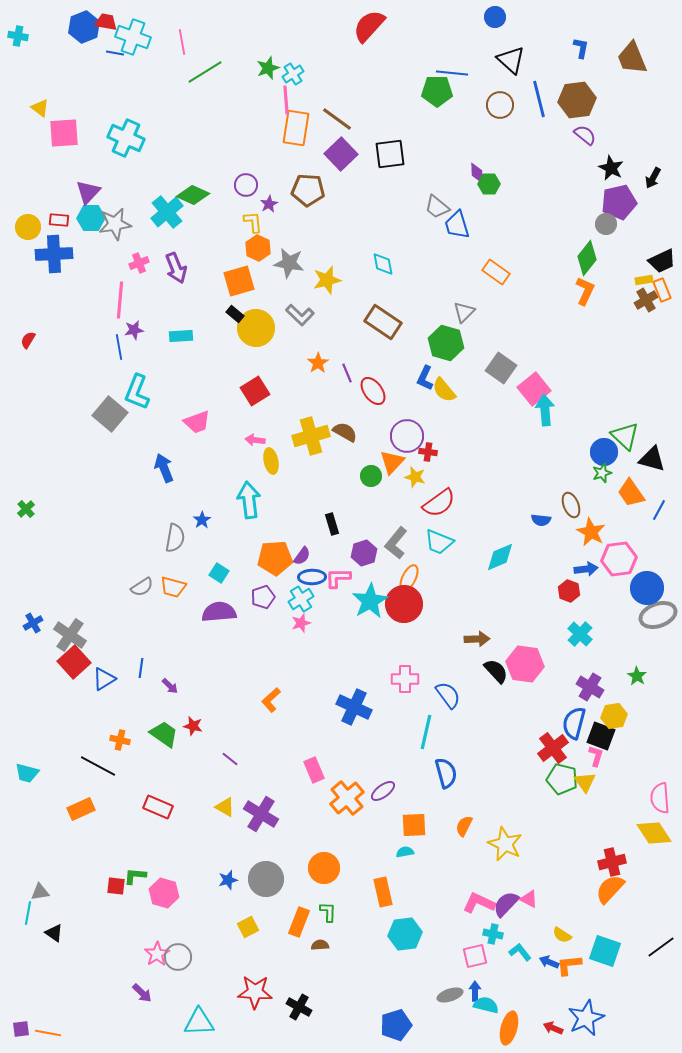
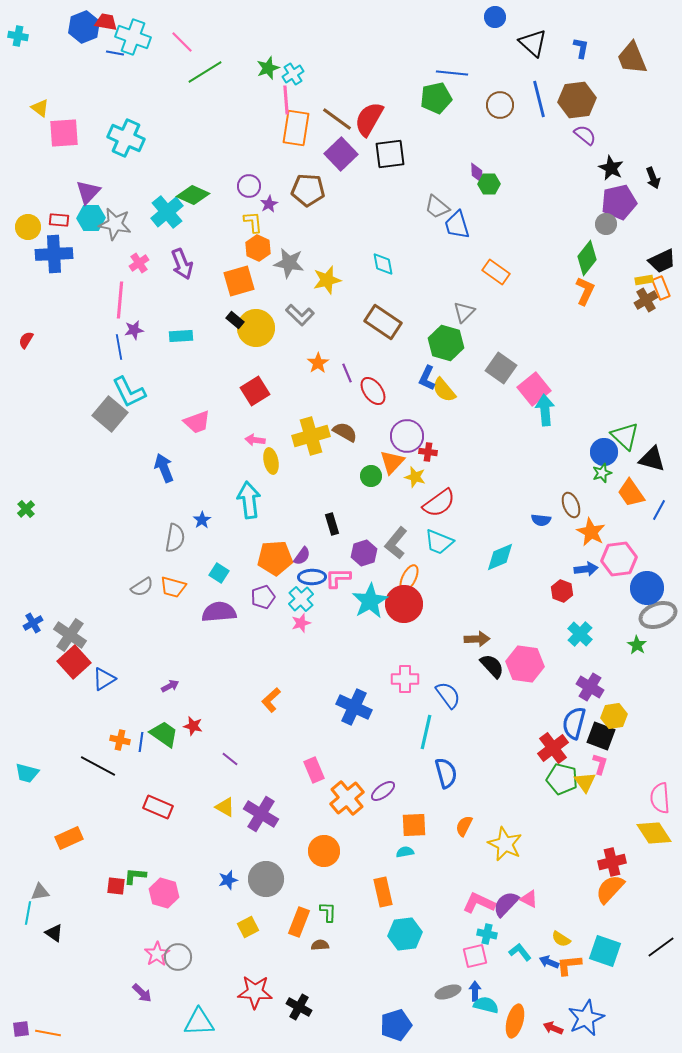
red semicircle at (369, 26): moved 93 px down; rotated 12 degrees counterclockwise
pink line at (182, 42): rotated 35 degrees counterclockwise
black triangle at (511, 60): moved 22 px right, 17 px up
green pentagon at (437, 91): moved 1 px left, 7 px down; rotated 12 degrees counterclockwise
black arrow at (653, 178): rotated 50 degrees counterclockwise
purple circle at (246, 185): moved 3 px right, 1 px down
gray star at (115, 224): rotated 20 degrees clockwise
pink cross at (139, 263): rotated 12 degrees counterclockwise
purple arrow at (176, 268): moved 6 px right, 4 px up
orange rectangle at (662, 290): moved 1 px left, 2 px up
black rectangle at (235, 314): moved 6 px down
red semicircle at (28, 340): moved 2 px left
blue L-shape at (425, 378): moved 2 px right
cyan L-shape at (137, 392): moved 8 px left; rotated 48 degrees counterclockwise
red hexagon at (569, 591): moved 7 px left
cyan cross at (301, 599): rotated 10 degrees counterclockwise
blue line at (141, 668): moved 74 px down
black semicircle at (496, 671): moved 4 px left, 5 px up
green star at (637, 676): moved 31 px up
purple arrow at (170, 686): rotated 72 degrees counterclockwise
pink L-shape at (596, 756): moved 4 px right, 8 px down
orange rectangle at (81, 809): moved 12 px left, 29 px down
orange circle at (324, 868): moved 17 px up
cyan cross at (493, 934): moved 6 px left
yellow semicircle at (562, 935): moved 1 px left, 4 px down
gray ellipse at (450, 995): moved 2 px left, 3 px up
orange ellipse at (509, 1028): moved 6 px right, 7 px up
